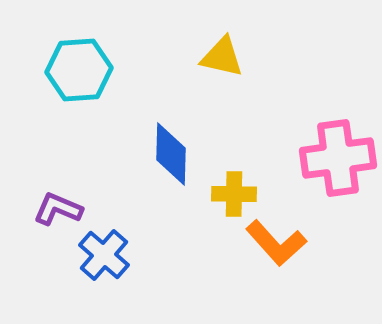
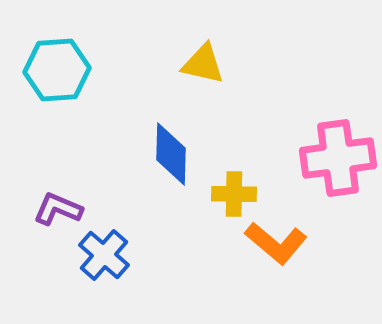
yellow triangle: moved 19 px left, 7 px down
cyan hexagon: moved 22 px left
orange L-shape: rotated 8 degrees counterclockwise
